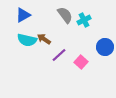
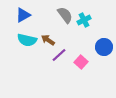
brown arrow: moved 4 px right, 1 px down
blue circle: moved 1 px left
